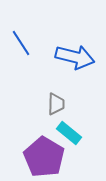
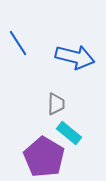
blue line: moved 3 px left
